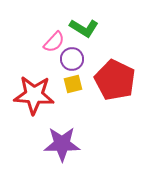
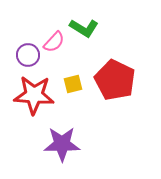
purple circle: moved 44 px left, 4 px up
